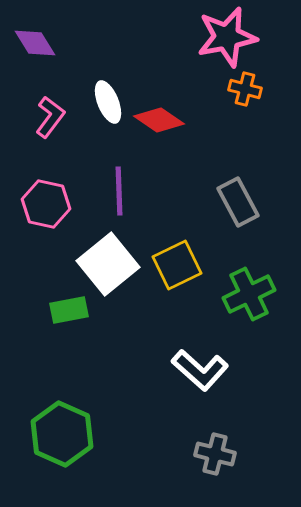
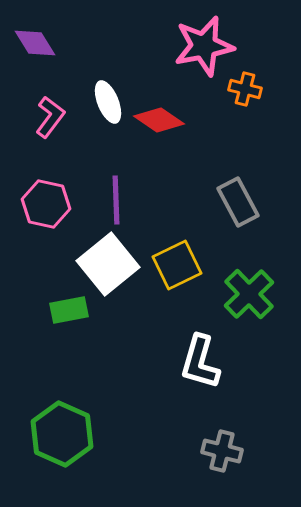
pink star: moved 23 px left, 9 px down
purple line: moved 3 px left, 9 px down
green cross: rotated 18 degrees counterclockwise
white L-shape: moved 8 px up; rotated 64 degrees clockwise
gray cross: moved 7 px right, 3 px up
